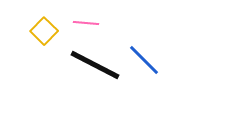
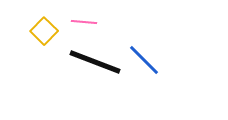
pink line: moved 2 px left, 1 px up
black line: moved 3 px up; rotated 6 degrees counterclockwise
